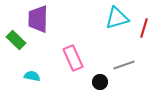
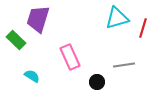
purple trapezoid: rotated 16 degrees clockwise
red line: moved 1 px left
pink rectangle: moved 3 px left, 1 px up
gray line: rotated 10 degrees clockwise
cyan semicircle: rotated 21 degrees clockwise
black circle: moved 3 px left
